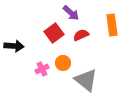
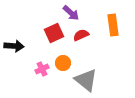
orange rectangle: moved 1 px right
red square: rotated 12 degrees clockwise
